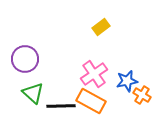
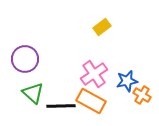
yellow rectangle: moved 1 px right
